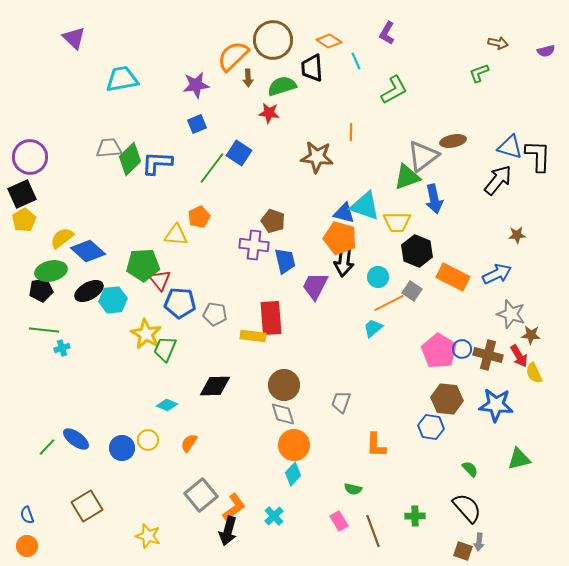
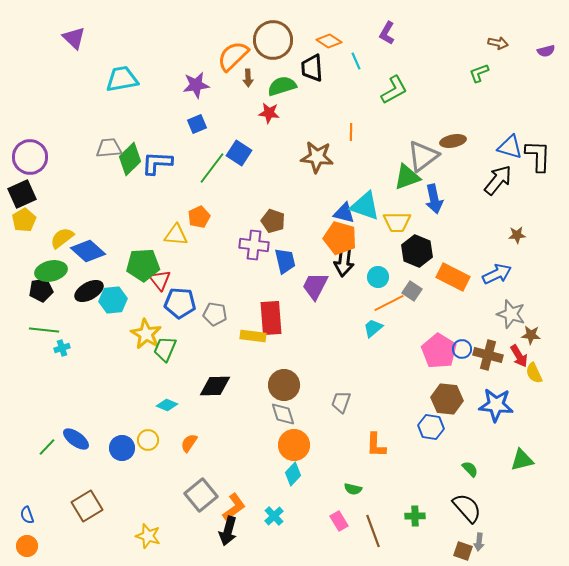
green triangle at (519, 459): moved 3 px right, 1 px down
